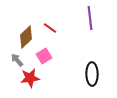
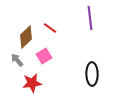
red star: moved 2 px right, 5 px down
